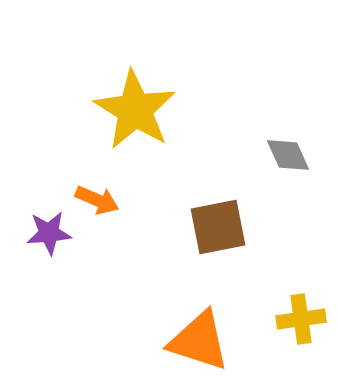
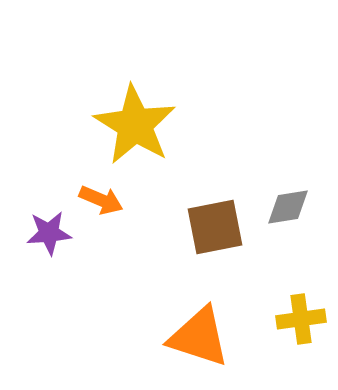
yellow star: moved 15 px down
gray diamond: moved 52 px down; rotated 75 degrees counterclockwise
orange arrow: moved 4 px right
brown square: moved 3 px left
orange triangle: moved 4 px up
